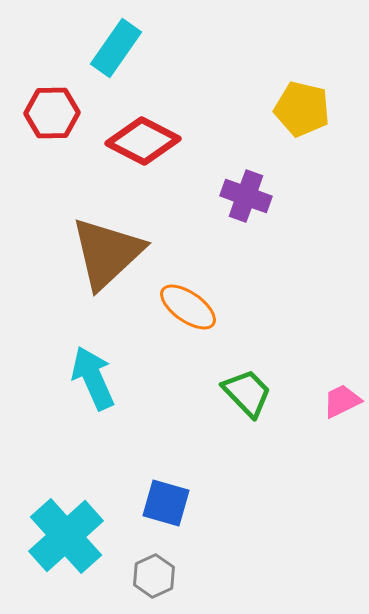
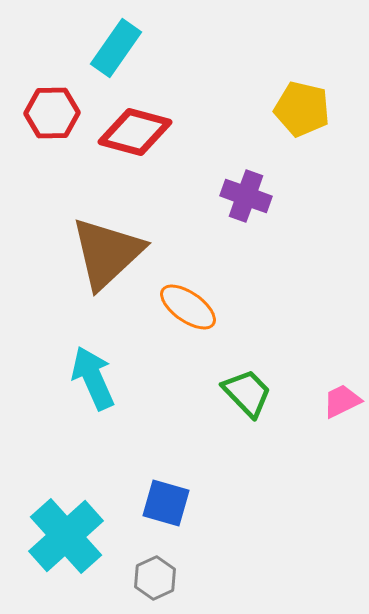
red diamond: moved 8 px left, 9 px up; rotated 12 degrees counterclockwise
gray hexagon: moved 1 px right, 2 px down
